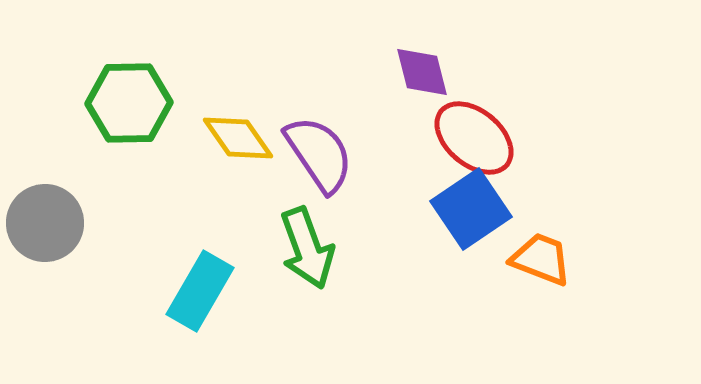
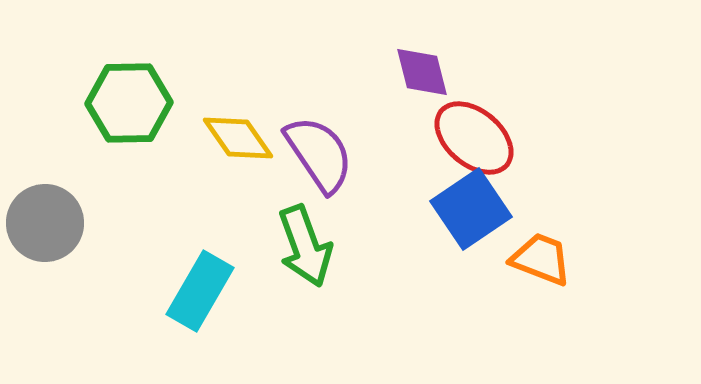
green arrow: moved 2 px left, 2 px up
